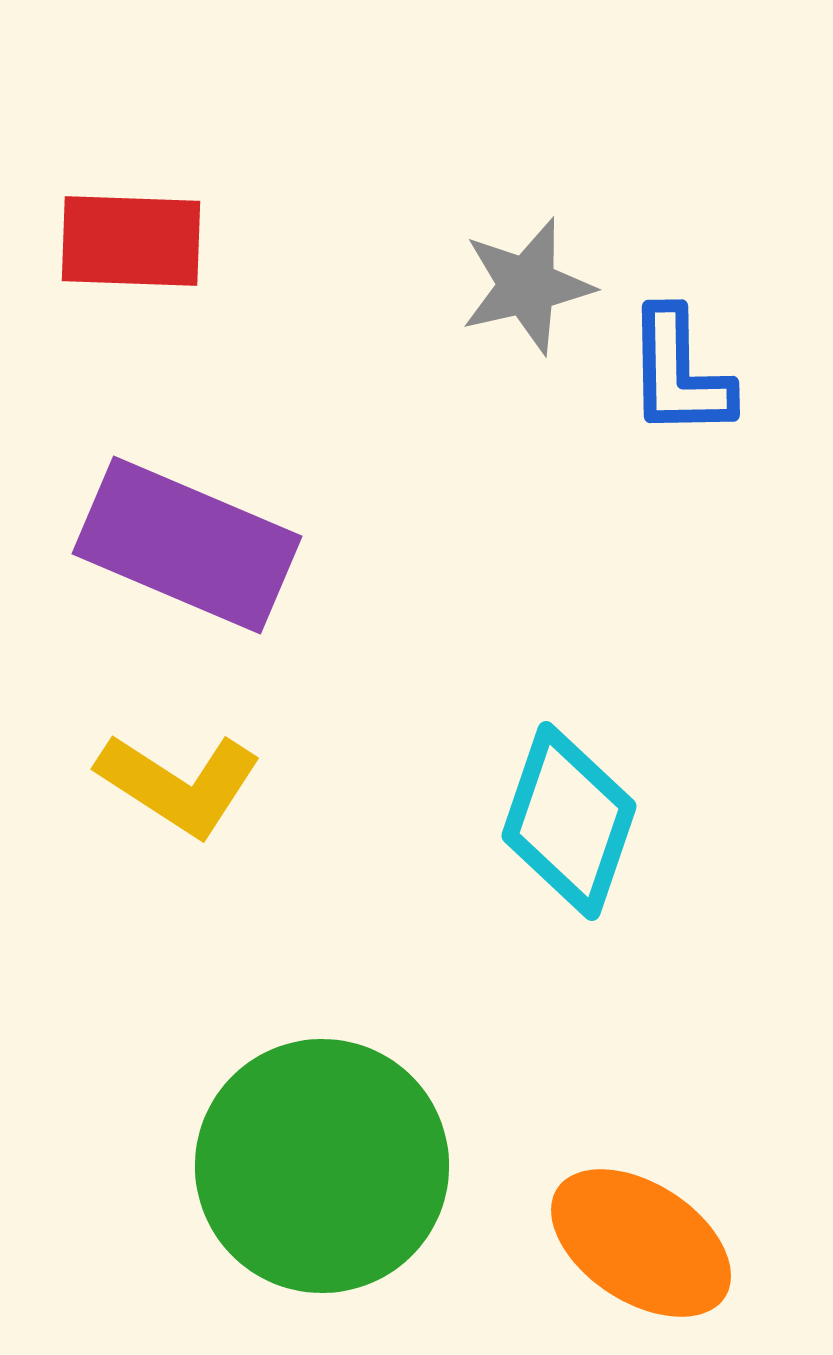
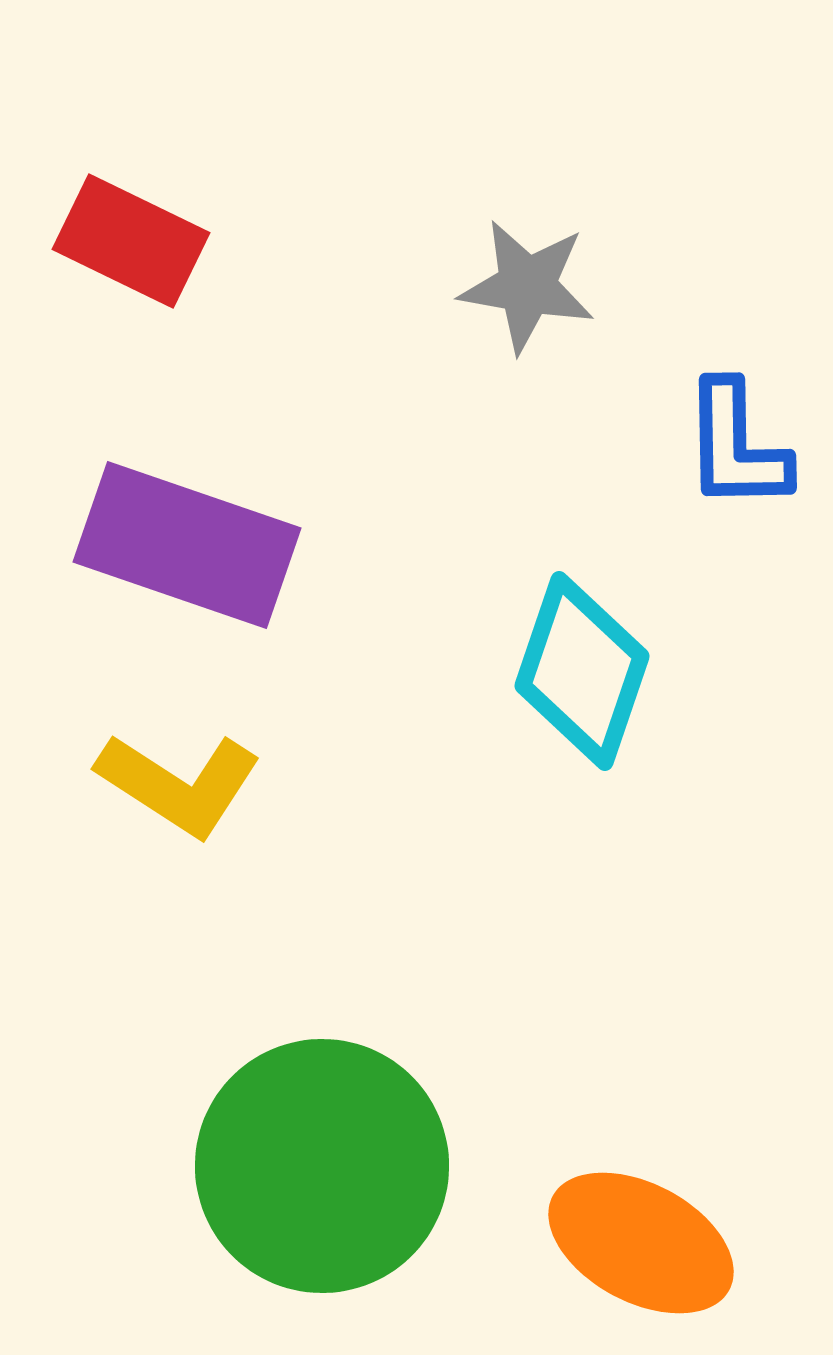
red rectangle: rotated 24 degrees clockwise
gray star: rotated 23 degrees clockwise
blue L-shape: moved 57 px right, 73 px down
purple rectangle: rotated 4 degrees counterclockwise
cyan diamond: moved 13 px right, 150 px up
orange ellipse: rotated 5 degrees counterclockwise
